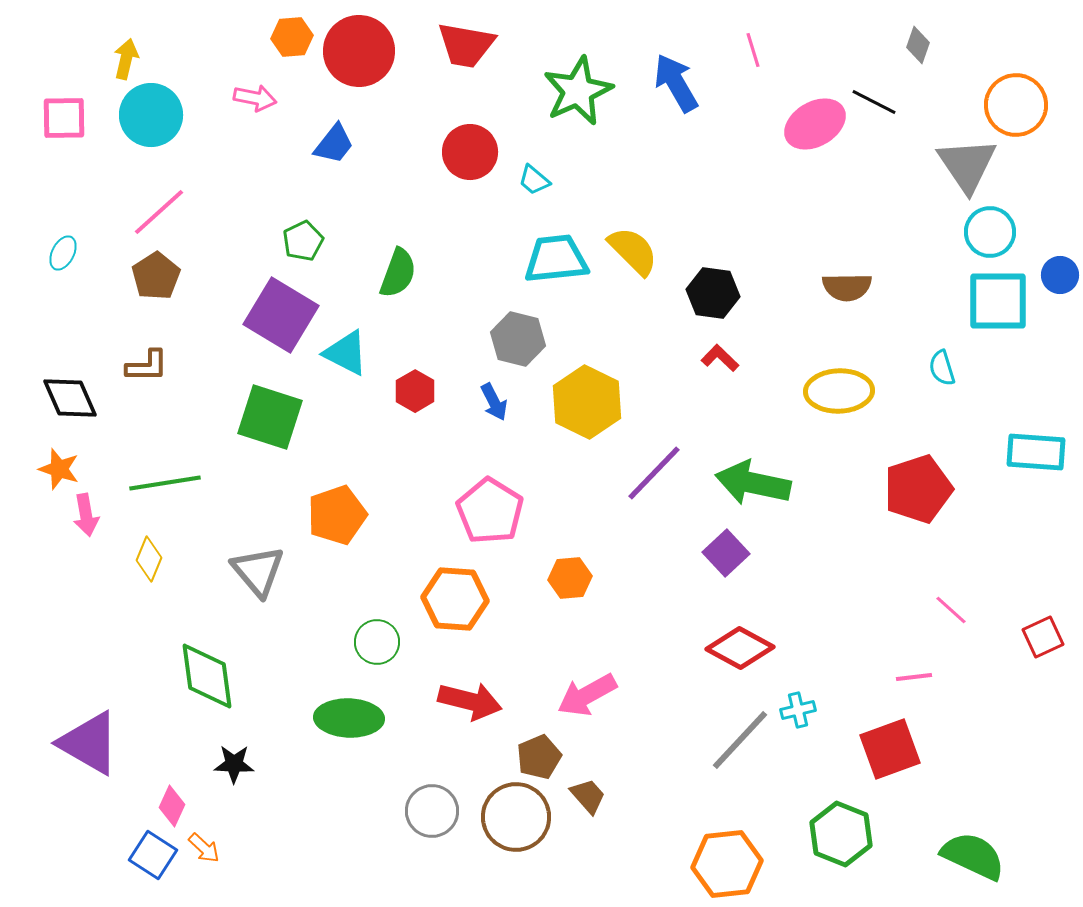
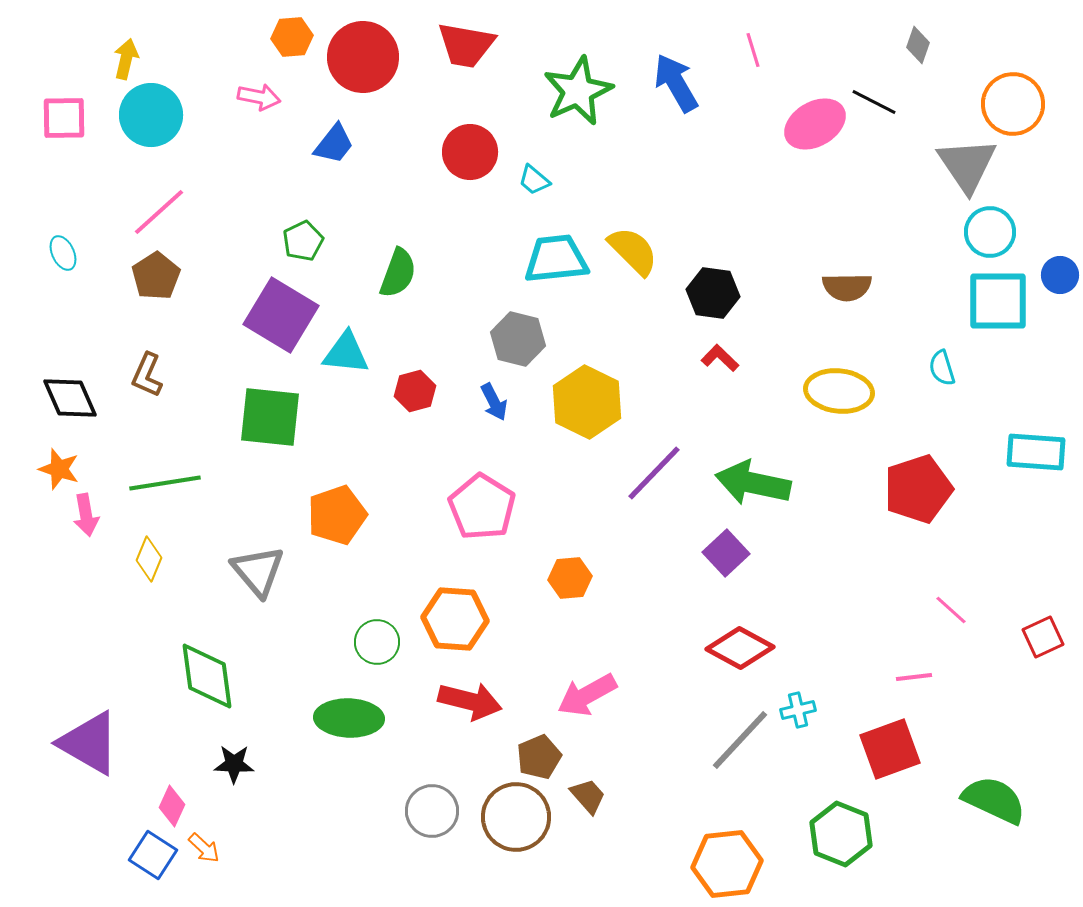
red circle at (359, 51): moved 4 px right, 6 px down
pink arrow at (255, 98): moved 4 px right, 1 px up
orange circle at (1016, 105): moved 3 px left, 1 px up
cyan ellipse at (63, 253): rotated 52 degrees counterclockwise
cyan triangle at (346, 353): rotated 21 degrees counterclockwise
brown L-shape at (147, 366): moved 9 px down; rotated 114 degrees clockwise
red hexagon at (415, 391): rotated 15 degrees clockwise
yellow ellipse at (839, 391): rotated 8 degrees clockwise
green square at (270, 417): rotated 12 degrees counterclockwise
pink pentagon at (490, 511): moved 8 px left, 4 px up
orange hexagon at (455, 599): moved 20 px down
green semicircle at (973, 856): moved 21 px right, 56 px up
